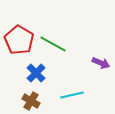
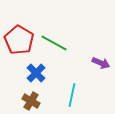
green line: moved 1 px right, 1 px up
cyan line: rotated 65 degrees counterclockwise
